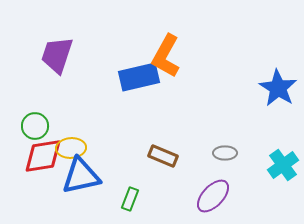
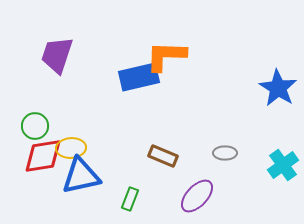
orange L-shape: rotated 63 degrees clockwise
purple ellipse: moved 16 px left
